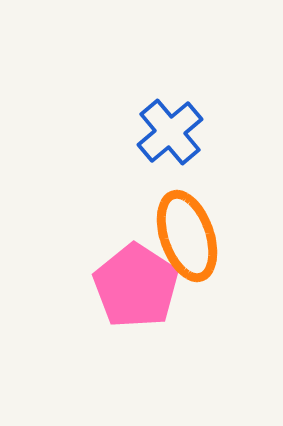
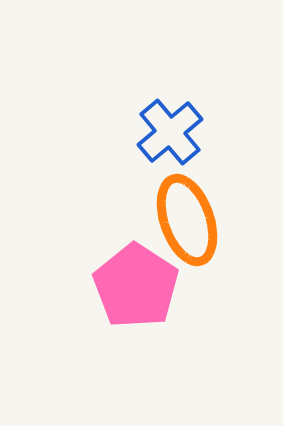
orange ellipse: moved 16 px up
